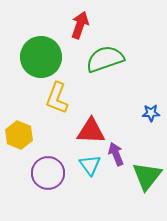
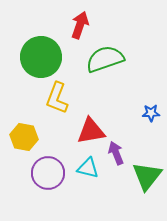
red triangle: rotated 12 degrees counterclockwise
yellow hexagon: moved 5 px right, 2 px down; rotated 12 degrees counterclockwise
purple arrow: moved 1 px up
cyan triangle: moved 2 px left, 3 px down; rotated 40 degrees counterclockwise
